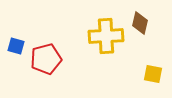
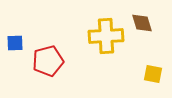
brown diamond: moved 2 px right; rotated 30 degrees counterclockwise
blue square: moved 1 px left, 3 px up; rotated 18 degrees counterclockwise
red pentagon: moved 2 px right, 2 px down
